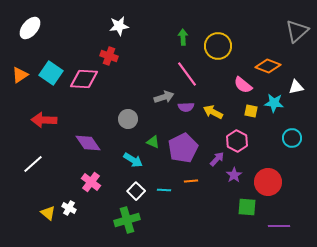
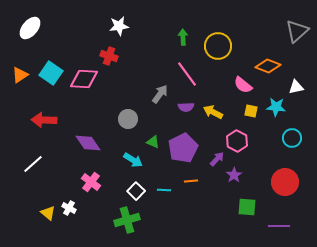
gray arrow: moved 4 px left, 3 px up; rotated 36 degrees counterclockwise
cyan star: moved 2 px right, 4 px down
red circle: moved 17 px right
